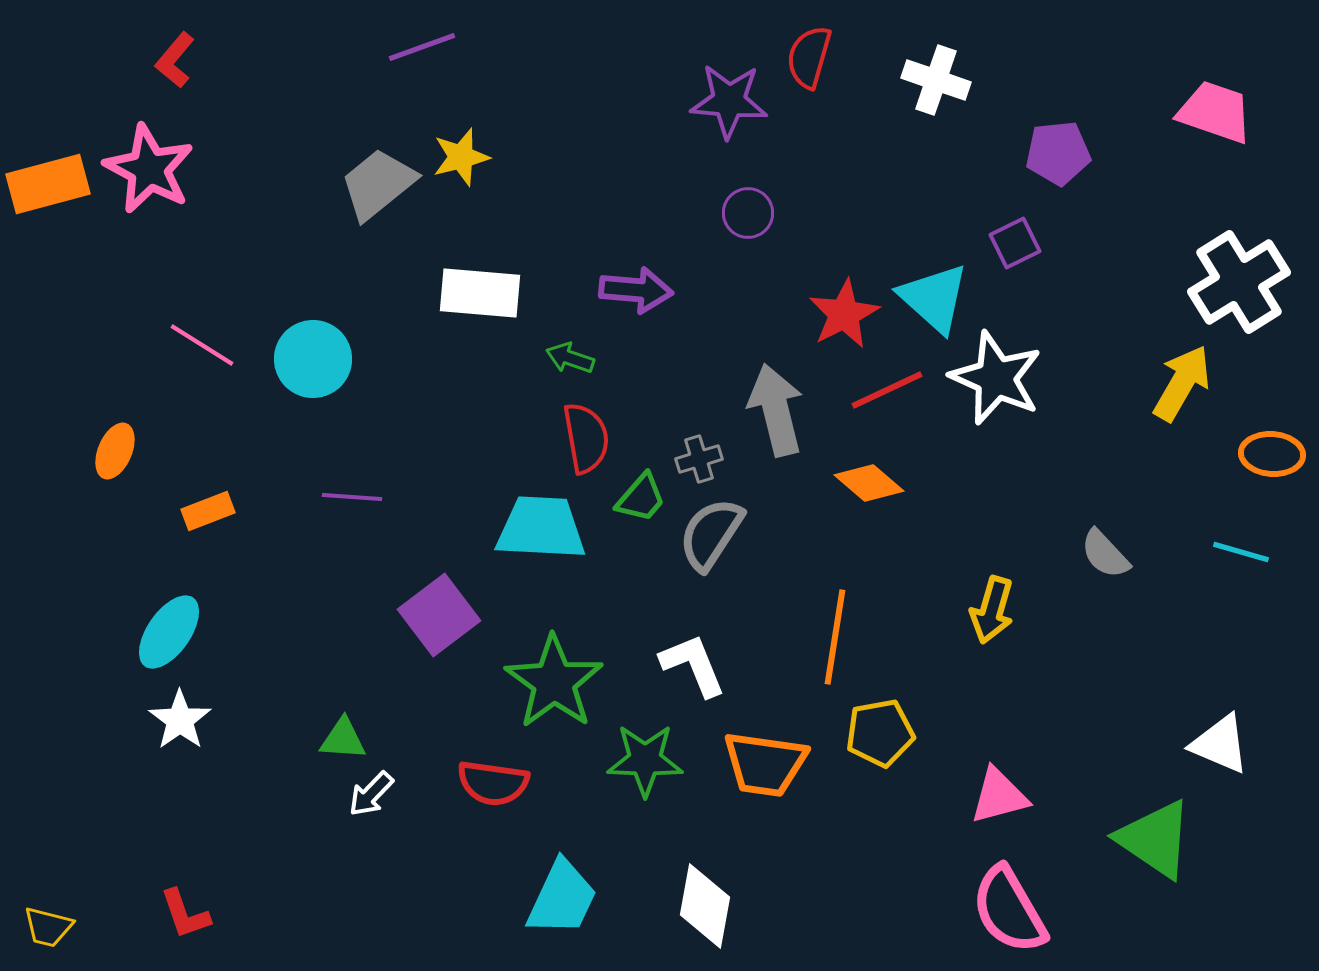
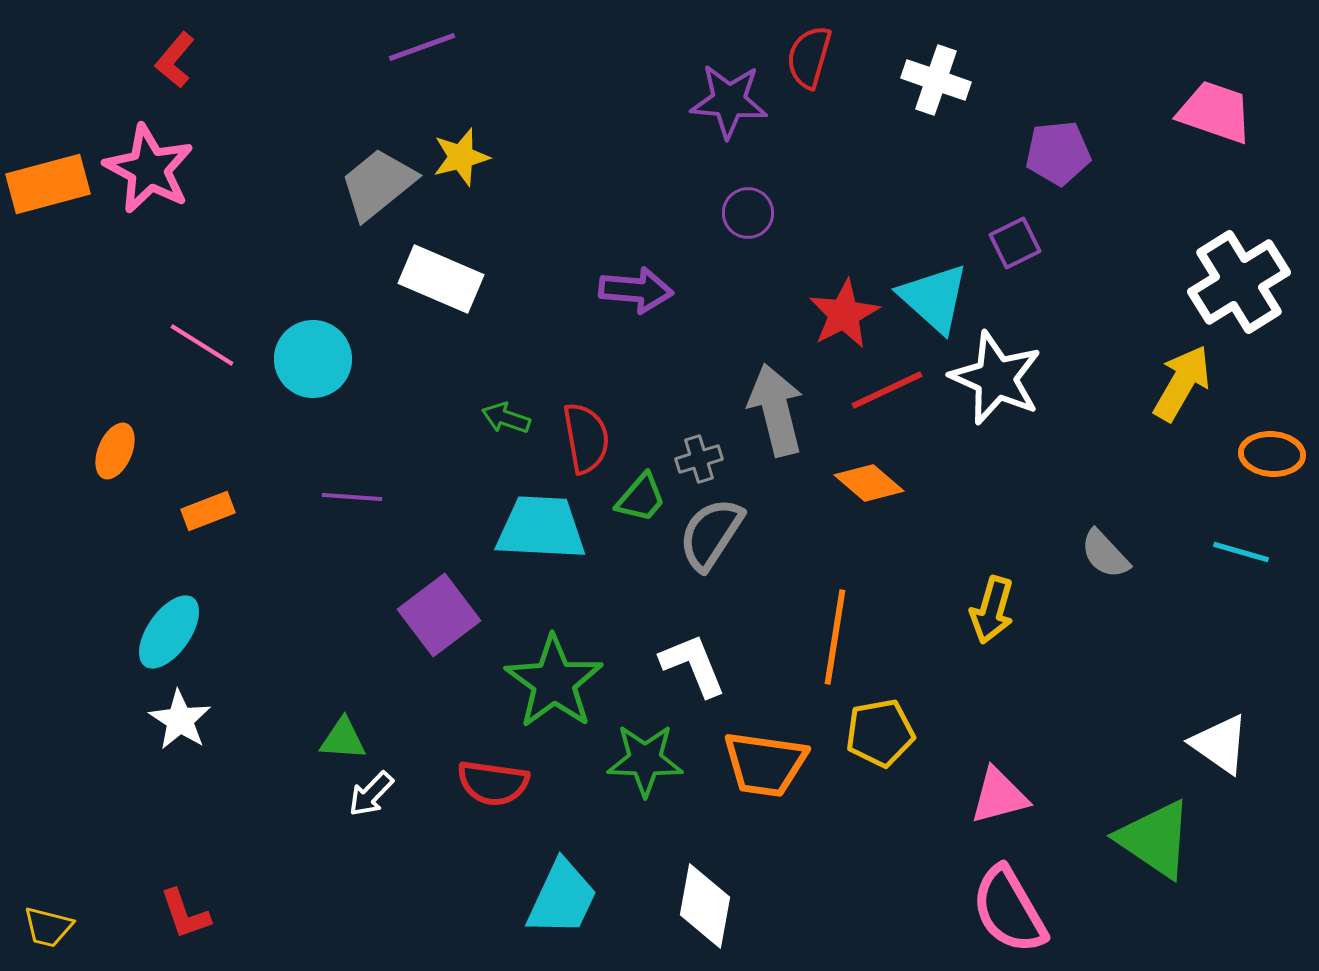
white rectangle at (480, 293): moved 39 px left, 14 px up; rotated 18 degrees clockwise
green arrow at (570, 358): moved 64 px left, 60 px down
white star at (180, 720): rotated 4 degrees counterclockwise
white triangle at (1220, 744): rotated 12 degrees clockwise
